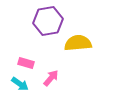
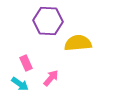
purple hexagon: rotated 12 degrees clockwise
pink rectangle: rotated 49 degrees clockwise
